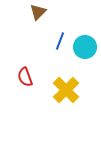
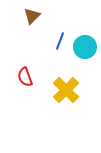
brown triangle: moved 6 px left, 4 px down
